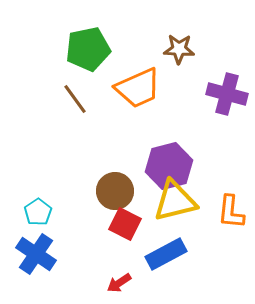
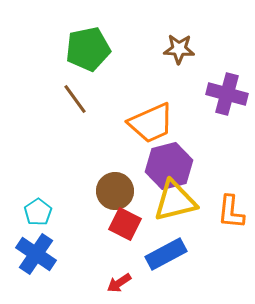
orange trapezoid: moved 13 px right, 35 px down
